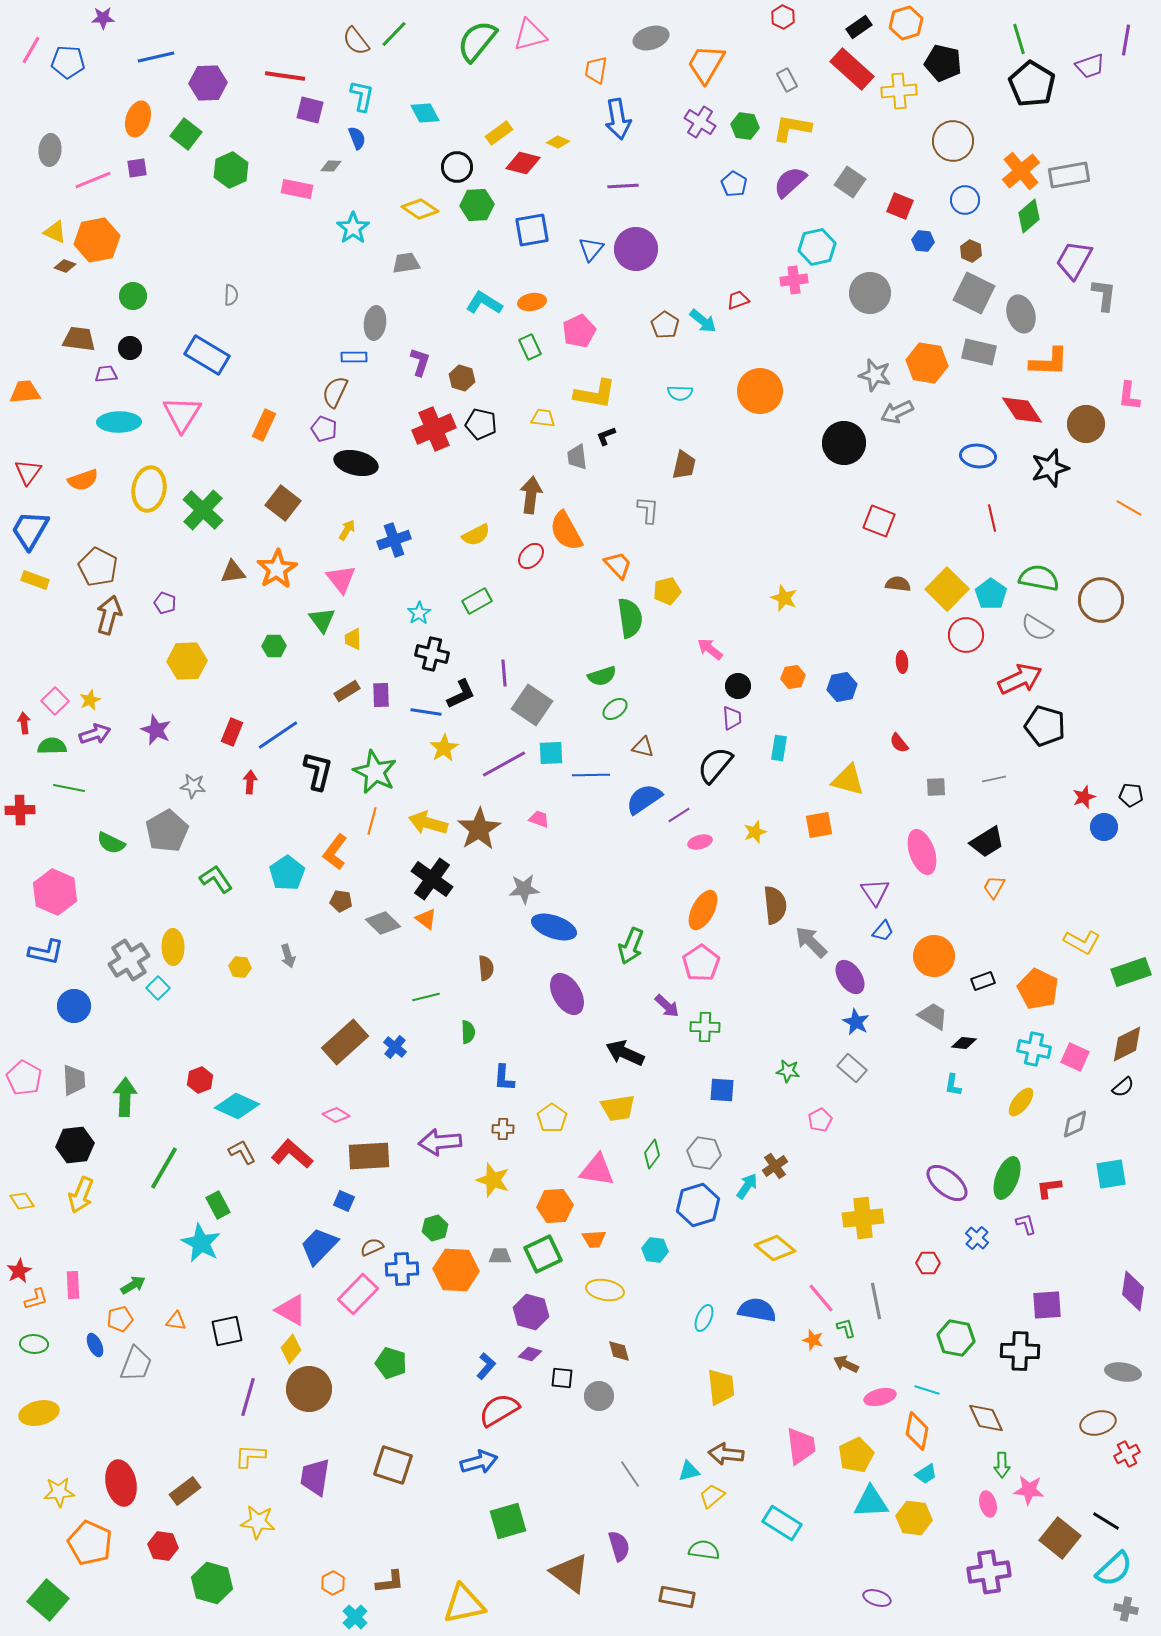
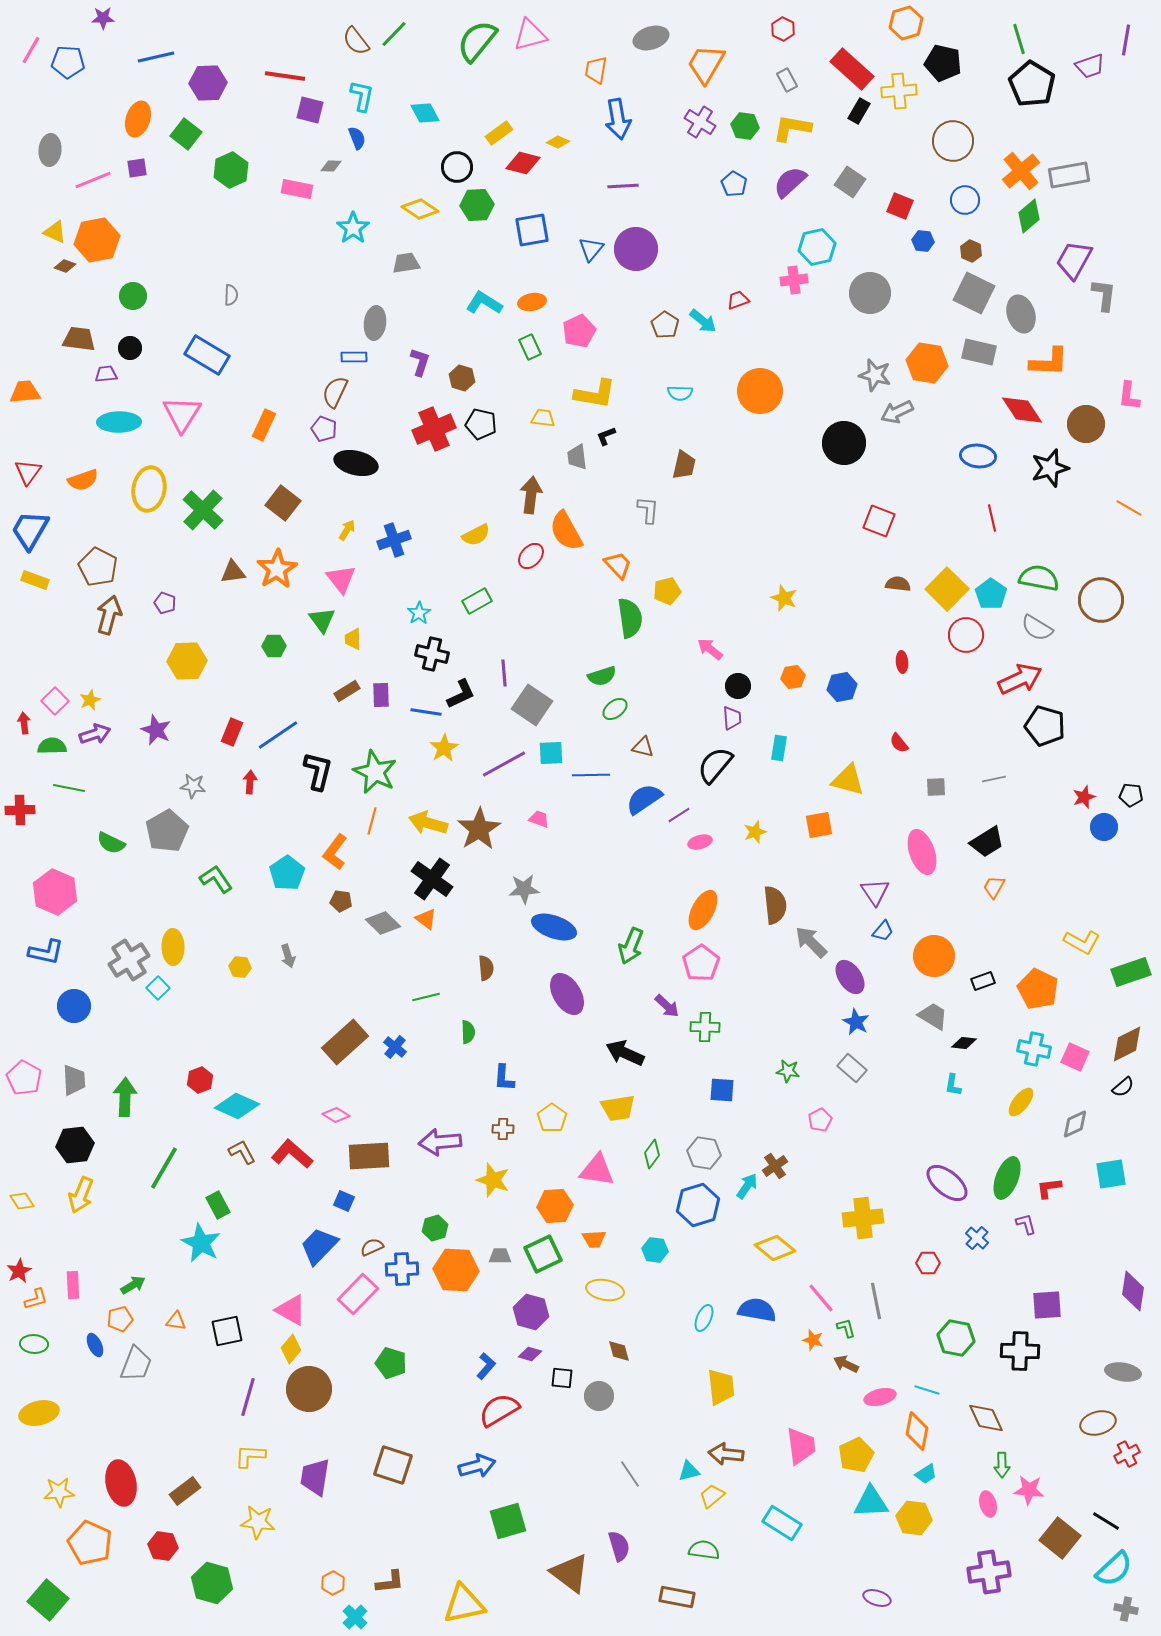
red hexagon at (783, 17): moved 12 px down
black rectangle at (859, 27): moved 84 px down; rotated 25 degrees counterclockwise
blue arrow at (479, 1462): moved 2 px left, 4 px down
